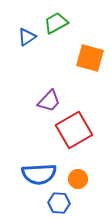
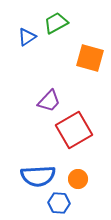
blue semicircle: moved 1 px left, 2 px down
